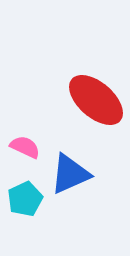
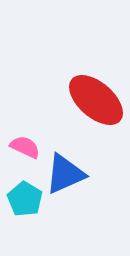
blue triangle: moved 5 px left
cyan pentagon: rotated 16 degrees counterclockwise
